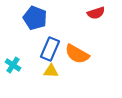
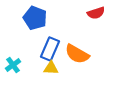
cyan cross: rotated 21 degrees clockwise
yellow triangle: moved 3 px up
